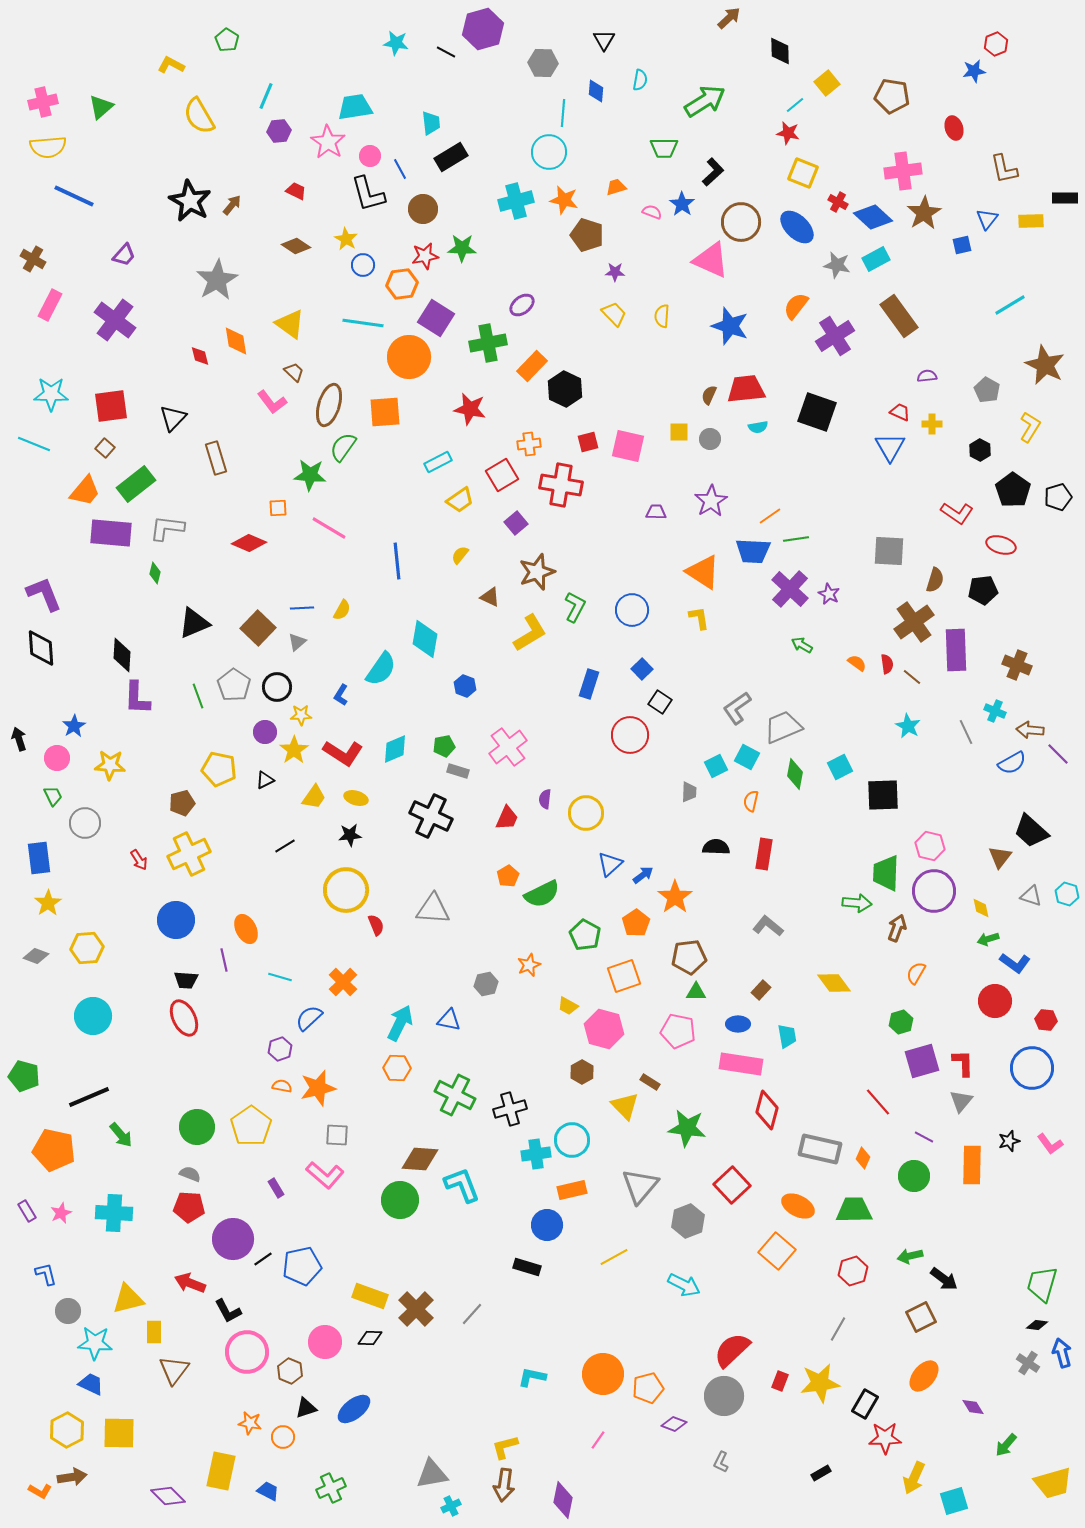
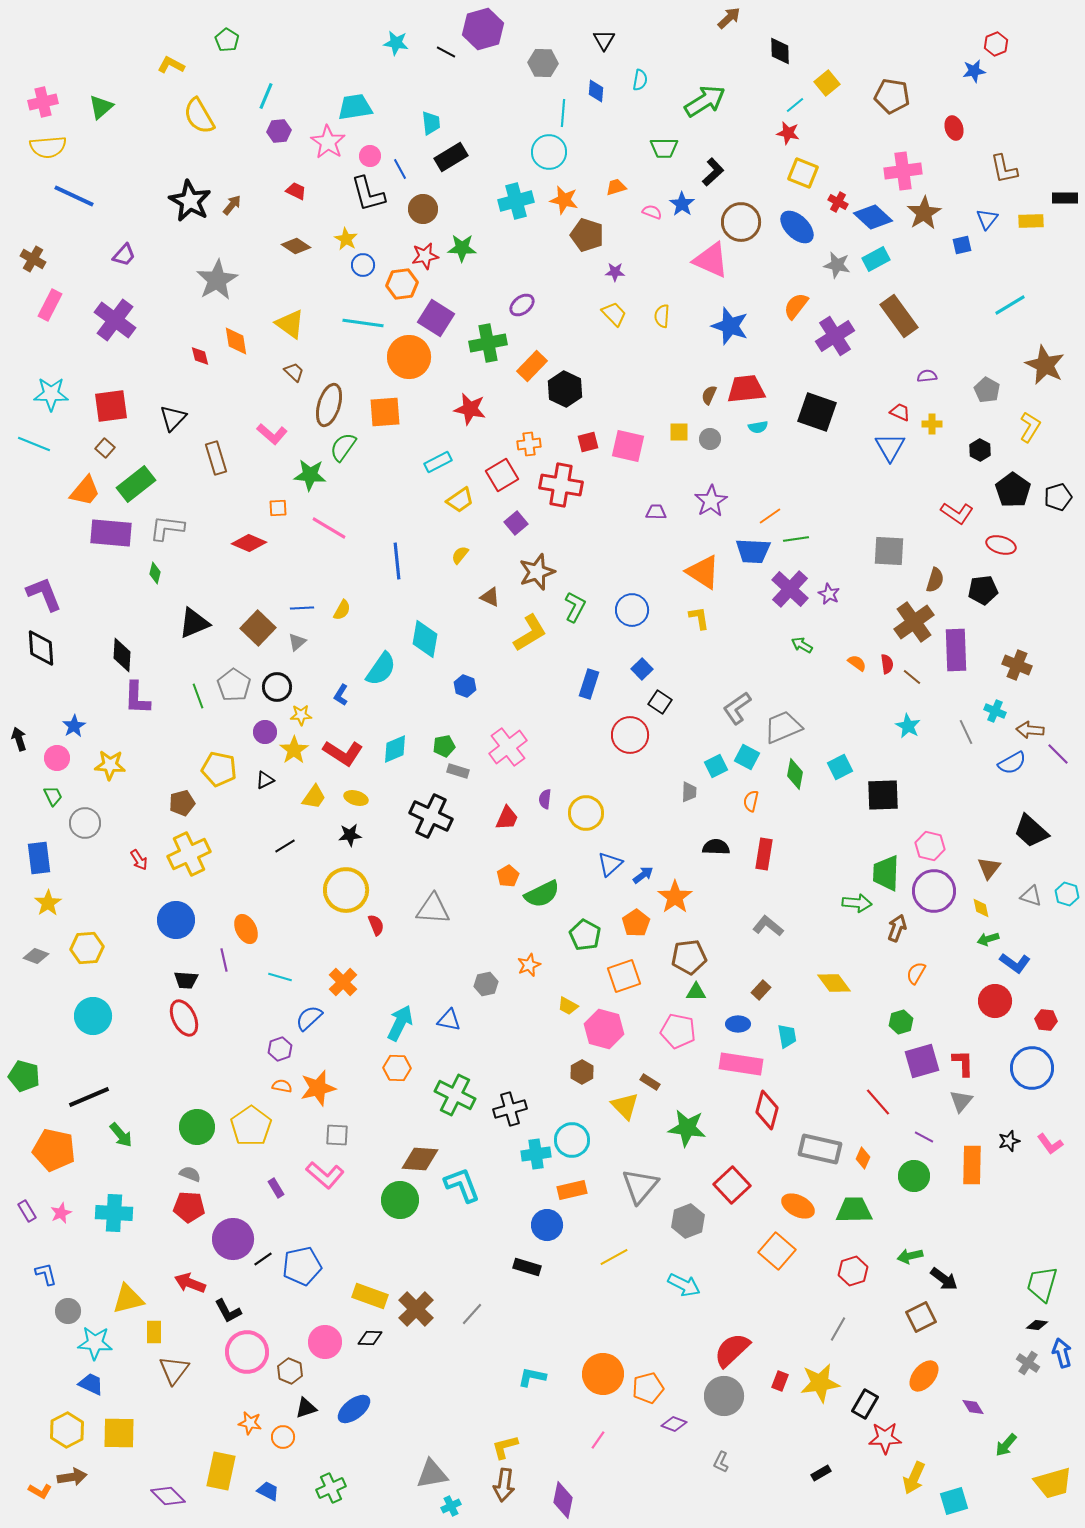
pink L-shape at (272, 402): moved 32 px down; rotated 12 degrees counterclockwise
brown triangle at (1000, 857): moved 11 px left, 11 px down
